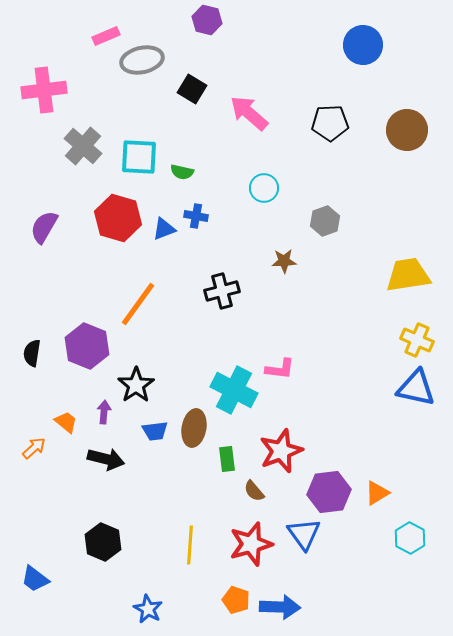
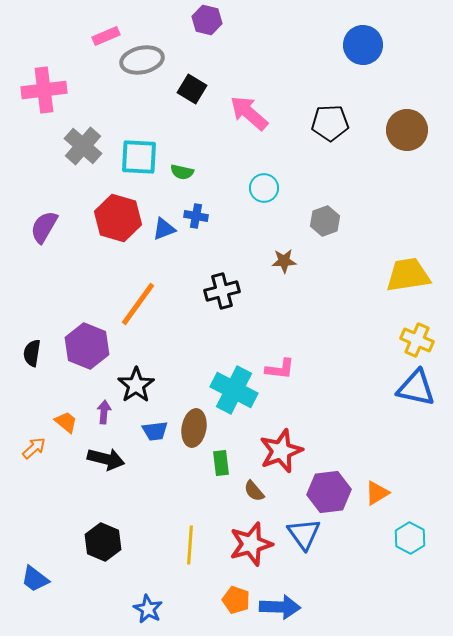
green rectangle at (227, 459): moved 6 px left, 4 px down
